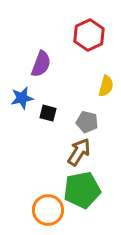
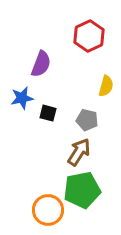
red hexagon: moved 1 px down
gray pentagon: moved 2 px up
